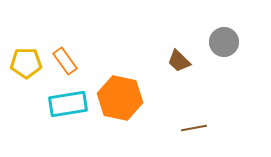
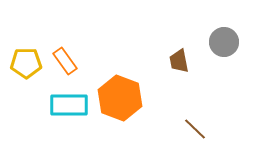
brown trapezoid: rotated 35 degrees clockwise
orange hexagon: rotated 9 degrees clockwise
cyan rectangle: moved 1 px right, 1 px down; rotated 9 degrees clockwise
brown line: moved 1 px right, 1 px down; rotated 55 degrees clockwise
